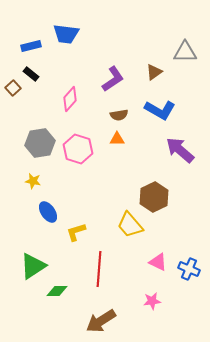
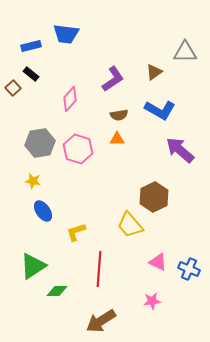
blue ellipse: moved 5 px left, 1 px up
